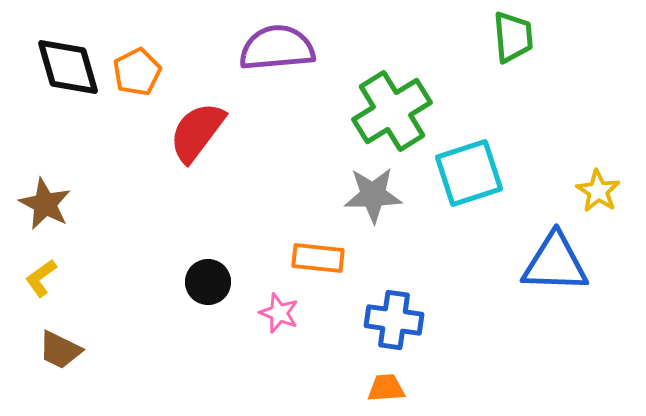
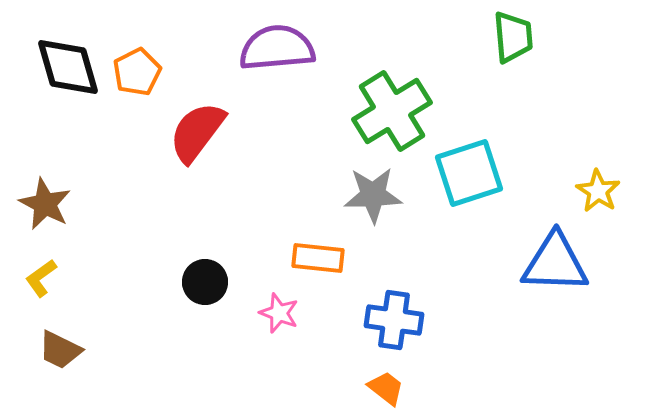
black circle: moved 3 px left
orange trapezoid: rotated 42 degrees clockwise
